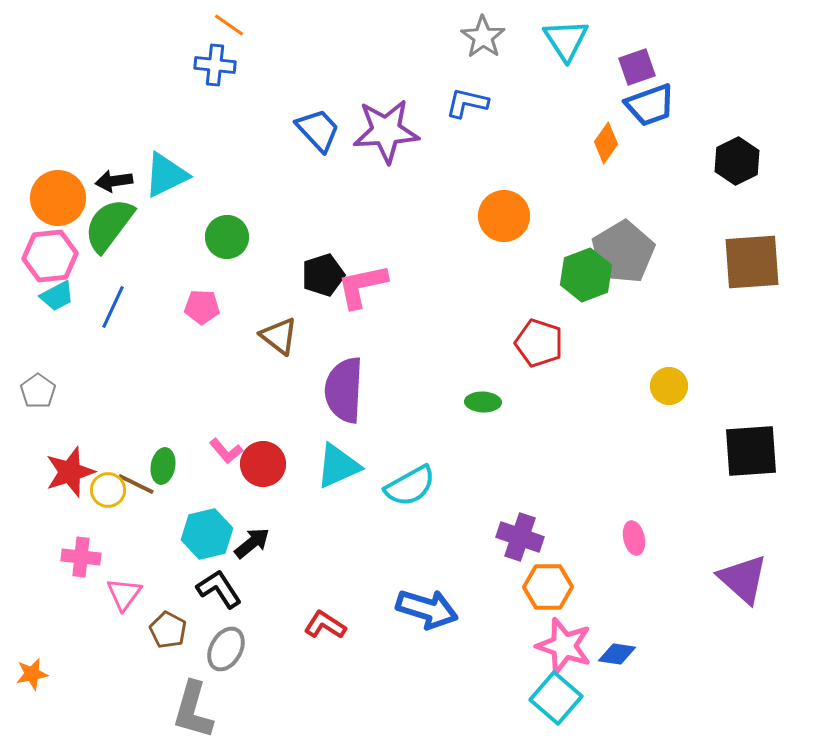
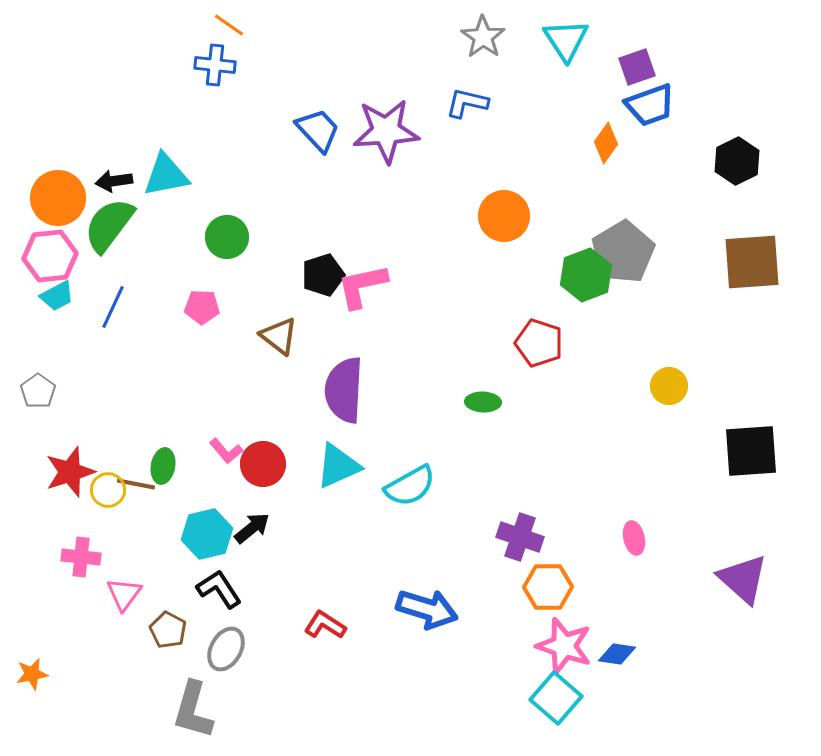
cyan triangle at (166, 175): rotated 15 degrees clockwise
brown line at (136, 484): rotated 15 degrees counterclockwise
black arrow at (252, 543): moved 15 px up
